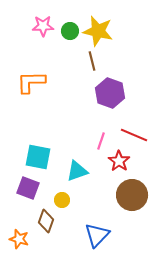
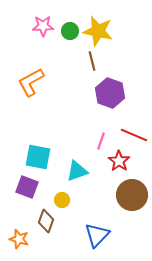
orange L-shape: rotated 28 degrees counterclockwise
purple square: moved 1 px left, 1 px up
